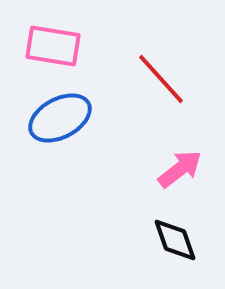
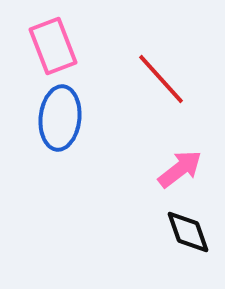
pink rectangle: rotated 60 degrees clockwise
blue ellipse: rotated 56 degrees counterclockwise
black diamond: moved 13 px right, 8 px up
